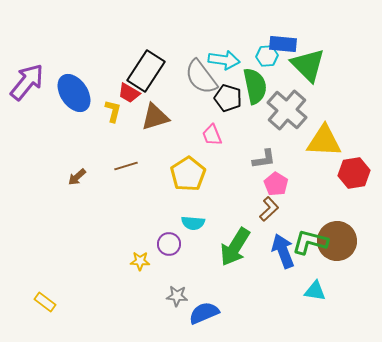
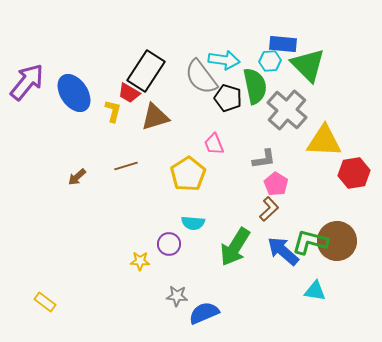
cyan hexagon: moved 3 px right, 5 px down
pink trapezoid: moved 2 px right, 9 px down
blue arrow: rotated 28 degrees counterclockwise
